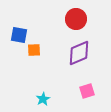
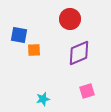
red circle: moved 6 px left
cyan star: rotated 16 degrees clockwise
